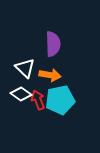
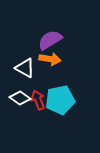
purple semicircle: moved 3 px left, 4 px up; rotated 120 degrees counterclockwise
white triangle: rotated 15 degrees counterclockwise
orange arrow: moved 16 px up
white diamond: moved 1 px left, 4 px down
